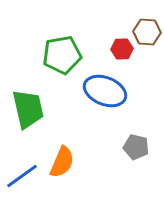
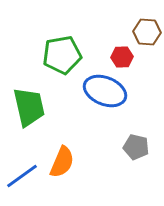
red hexagon: moved 8 px down
green trapezoid: moved 1 px right, 2 px up
